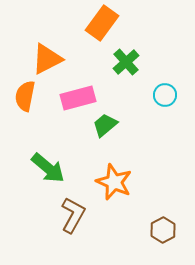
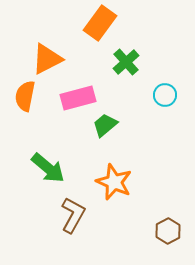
orange rectangle: moved 2 px left
brown hexagon: moved 5 px right, 1 px down
